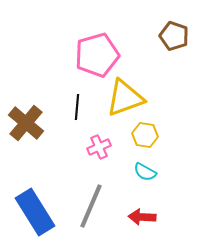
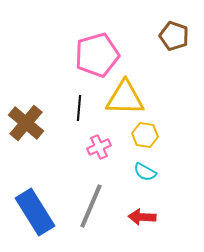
yellow triangle: rotated 21 degrees clockwise
black line: moved 2 px right, 1 px down
